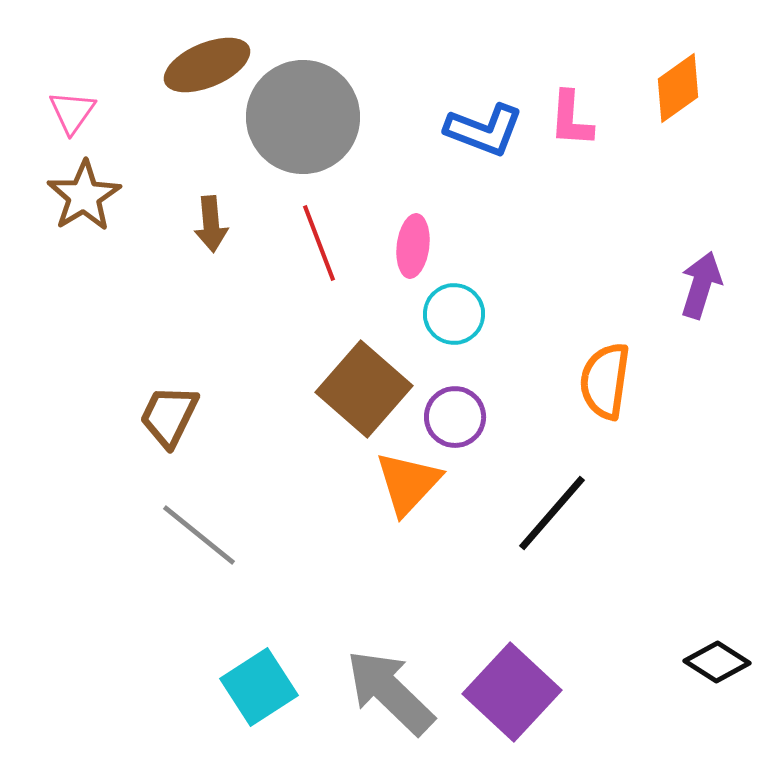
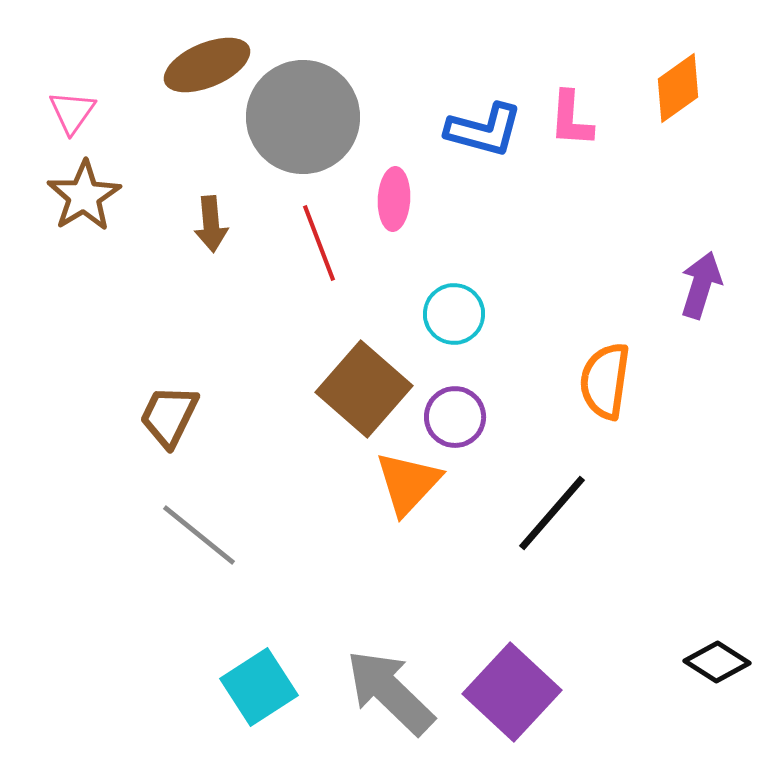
blue L-shape: rotated 6 degrees counterclockwise
pink ellipse: moved 19 px left, 47 px up; rotated 4 degrees counterclockwise
